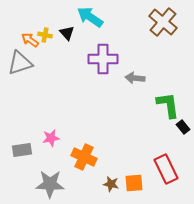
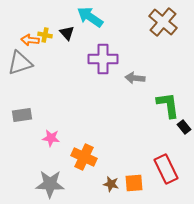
orange arrow: rotated 30 degrees counterclockwise
black rectangle: moved 1 px right
pink star: rotated 18 degrees clockwise
gray rectangle: moved 35 px up
